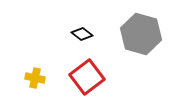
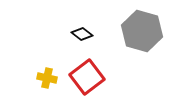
gray hexagon: moved 1 px right, 3 px up
yellow cross: moved 12 px right
